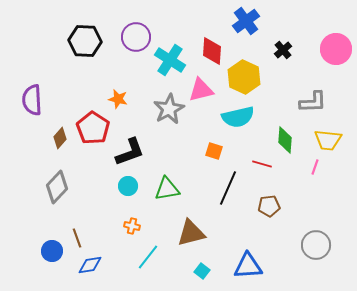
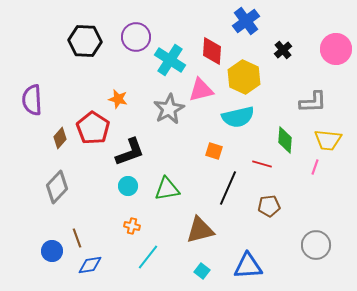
brown triangle: moved 9 px right, 3 px up
